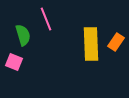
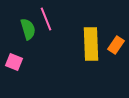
green semicircle: moved 5 px right, 6 px up
orange rectangle: moved 3 px down
